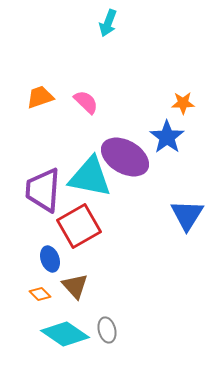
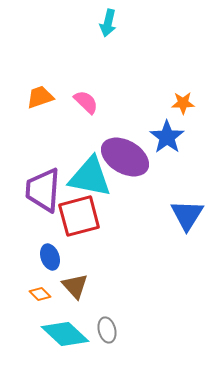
cyan arrow: rotated 8 degrees counterclockwise
red square: moved 10 px up; rotated 15 degrees clockwise
blue ellipse: moved 2 px up
cyan diamond: rotated 9 degrees clockwise
